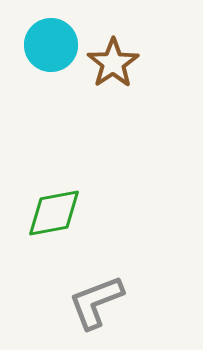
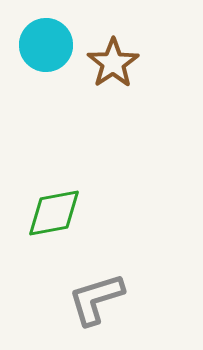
cyan circle: moved 5 px left
gray L-shape: moved 3 px up; rotated 4 degrees clockwise
